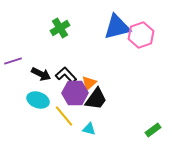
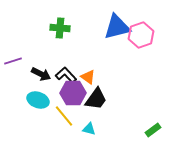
green cross: rotated 36 degrees clockwise
orange triangle: moved 1 px left, 6 px up; rotated 42 degrees counterclockwise
purple hexagon: moved 2 px left
